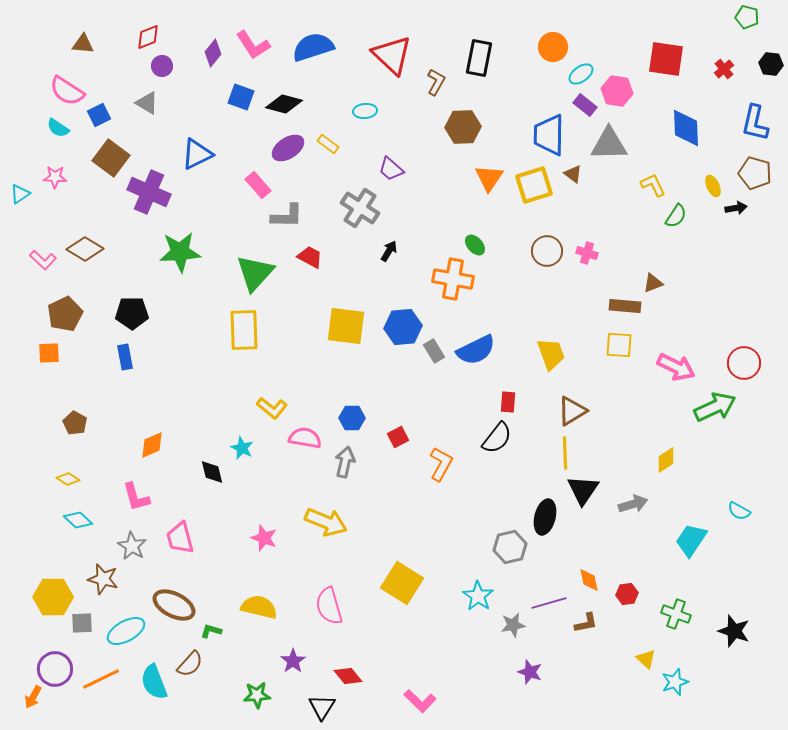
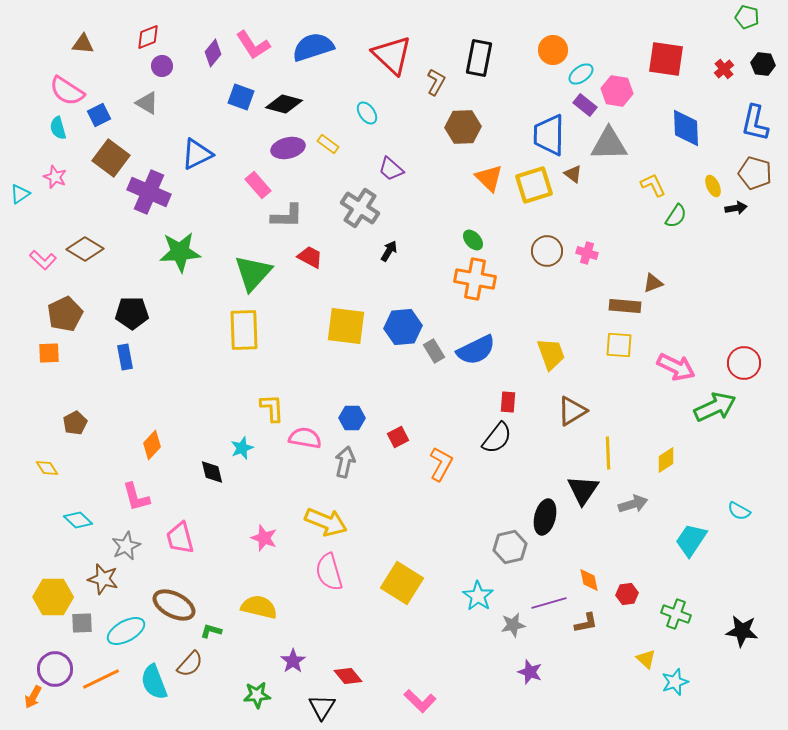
orange circle at (553, 47): moved 3 px down
black hexagon at (771, 64): moved 8 px left
cyan ellipse at (365, 111): moved 2 px right, 2 px down; rotated 60 degrees clockwise
cyan semicircle at (58, 128): rotated 40 degrees clockwise
purple ellipse at (288, 148): rotated 20 degrees clockwise
pink star at (55, 177): rotated 20 degrees clockwise
orange triangle at (489, 178): rotated 20 degrees counterclockwise
green ellipse at (475, 245): moved 2 px left, 5 px up
green triangle at (255, 273): moved 2 px left
orange cross at (453, 279): moved 22 px right
yellow L-shape at (272, 408): rotated 132 degrees counterclockwise
brown pentagon at (75, 423): rotated 15 degrees clockwise
orange diamond at (152, 445): rotated 24 degrees counterclockwise
cyan star at (242, 448): rotated 25 degrees clockwise
yellow line at (565, 453): moved 43 px right
yellow diamond at (68, 479): moved 21 px left, 11 px up; rotated 25 degrees clockwise
gray star at (132, 546): moved 6 px left; rotated 16 degrees clockwise
pink semicircle at (329, 606): moved 34 px up
black star at (734, 631): moved 8 px right; rotated 12 degrees counterclockwise
